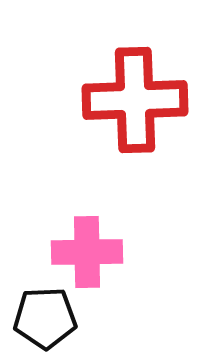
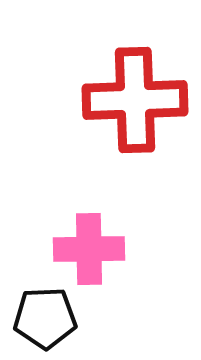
pink cross: moved 2 px right, 3 px up
